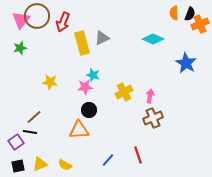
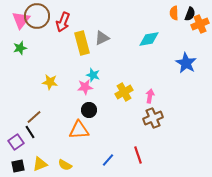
cyan diamond: moved 4 px left; rotated 35 degrees counterclockwise
black line: rotated 48 degrees clockwise
